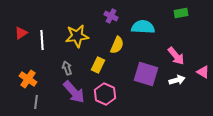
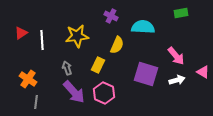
pink hexagon: moved 1 px left, 1 px up
